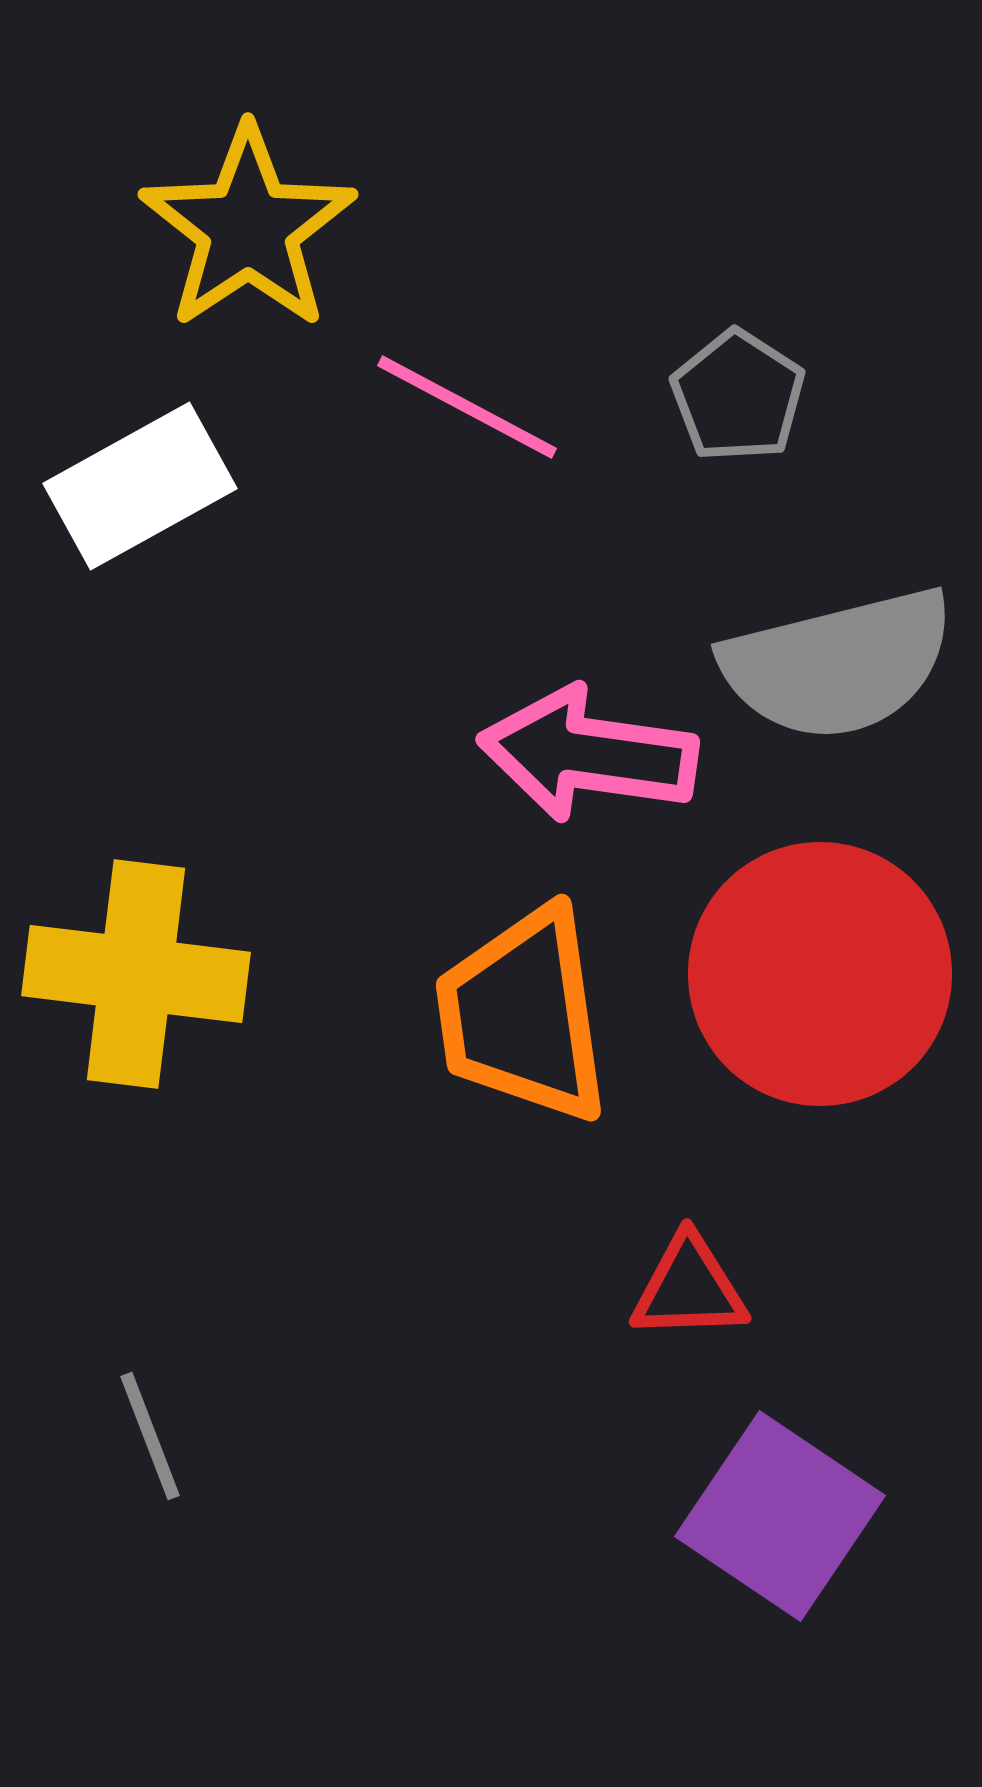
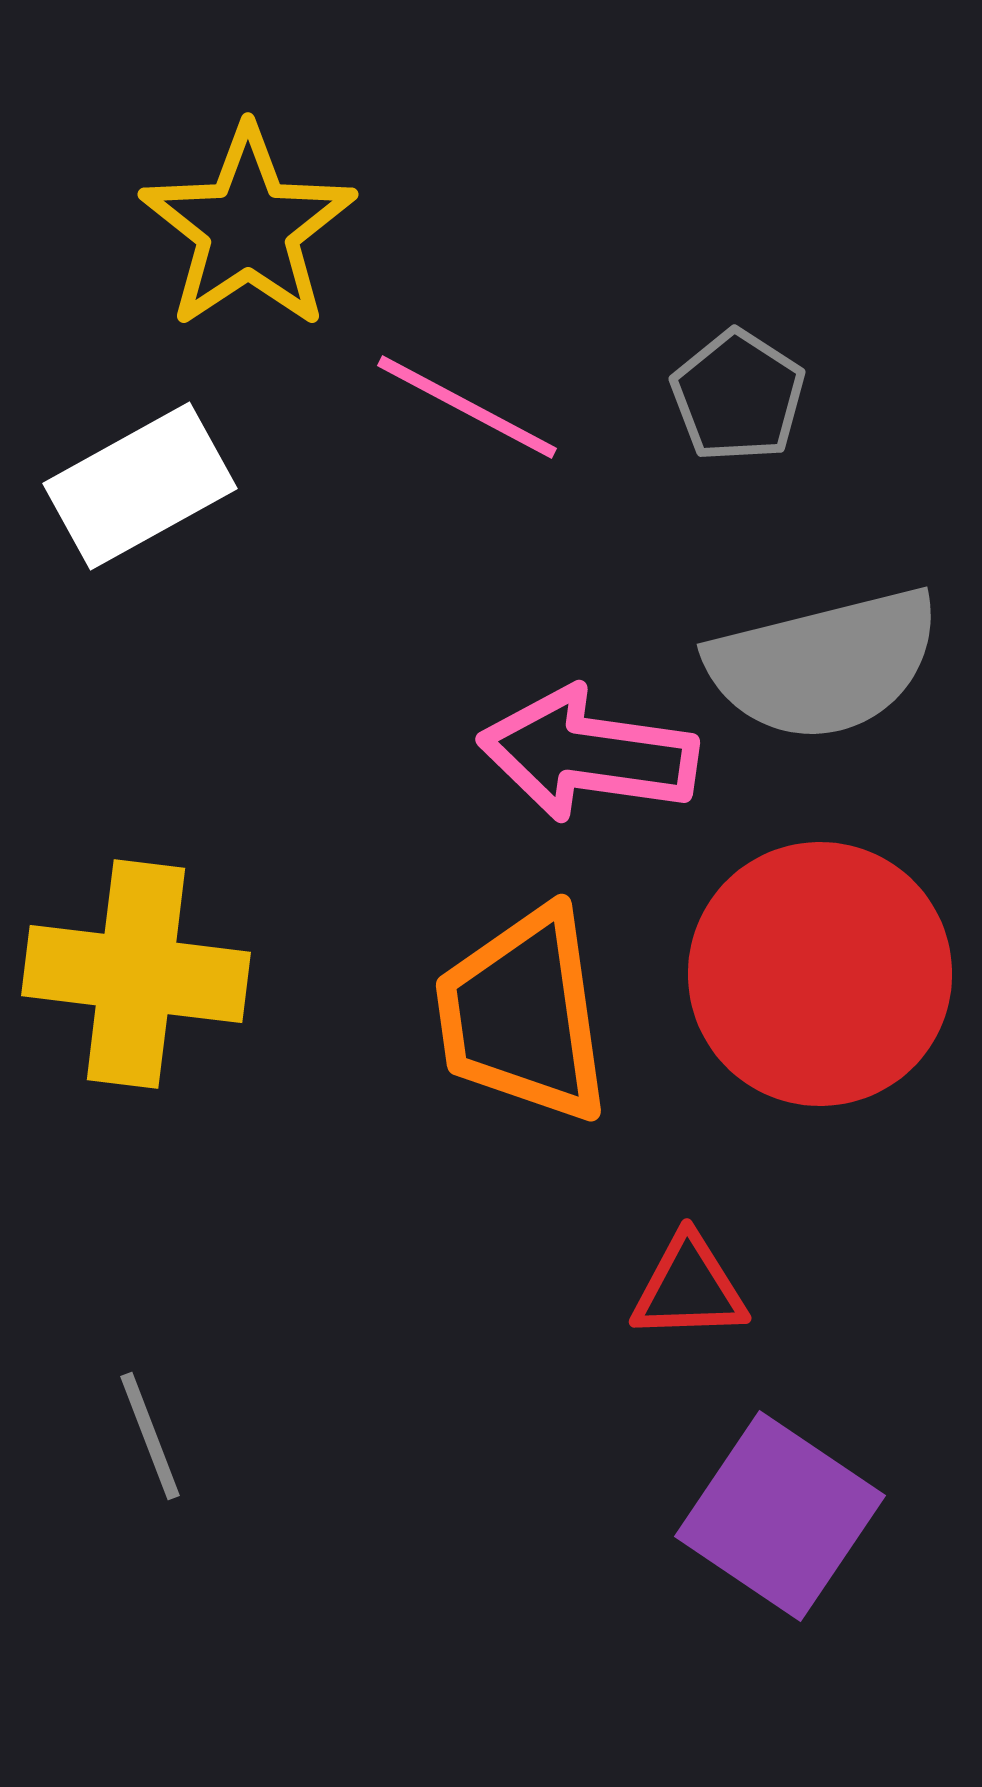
gray semicircle: moved 14 px left
